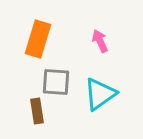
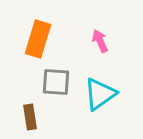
brown rectangle: moved 7 px left, 6 px down
